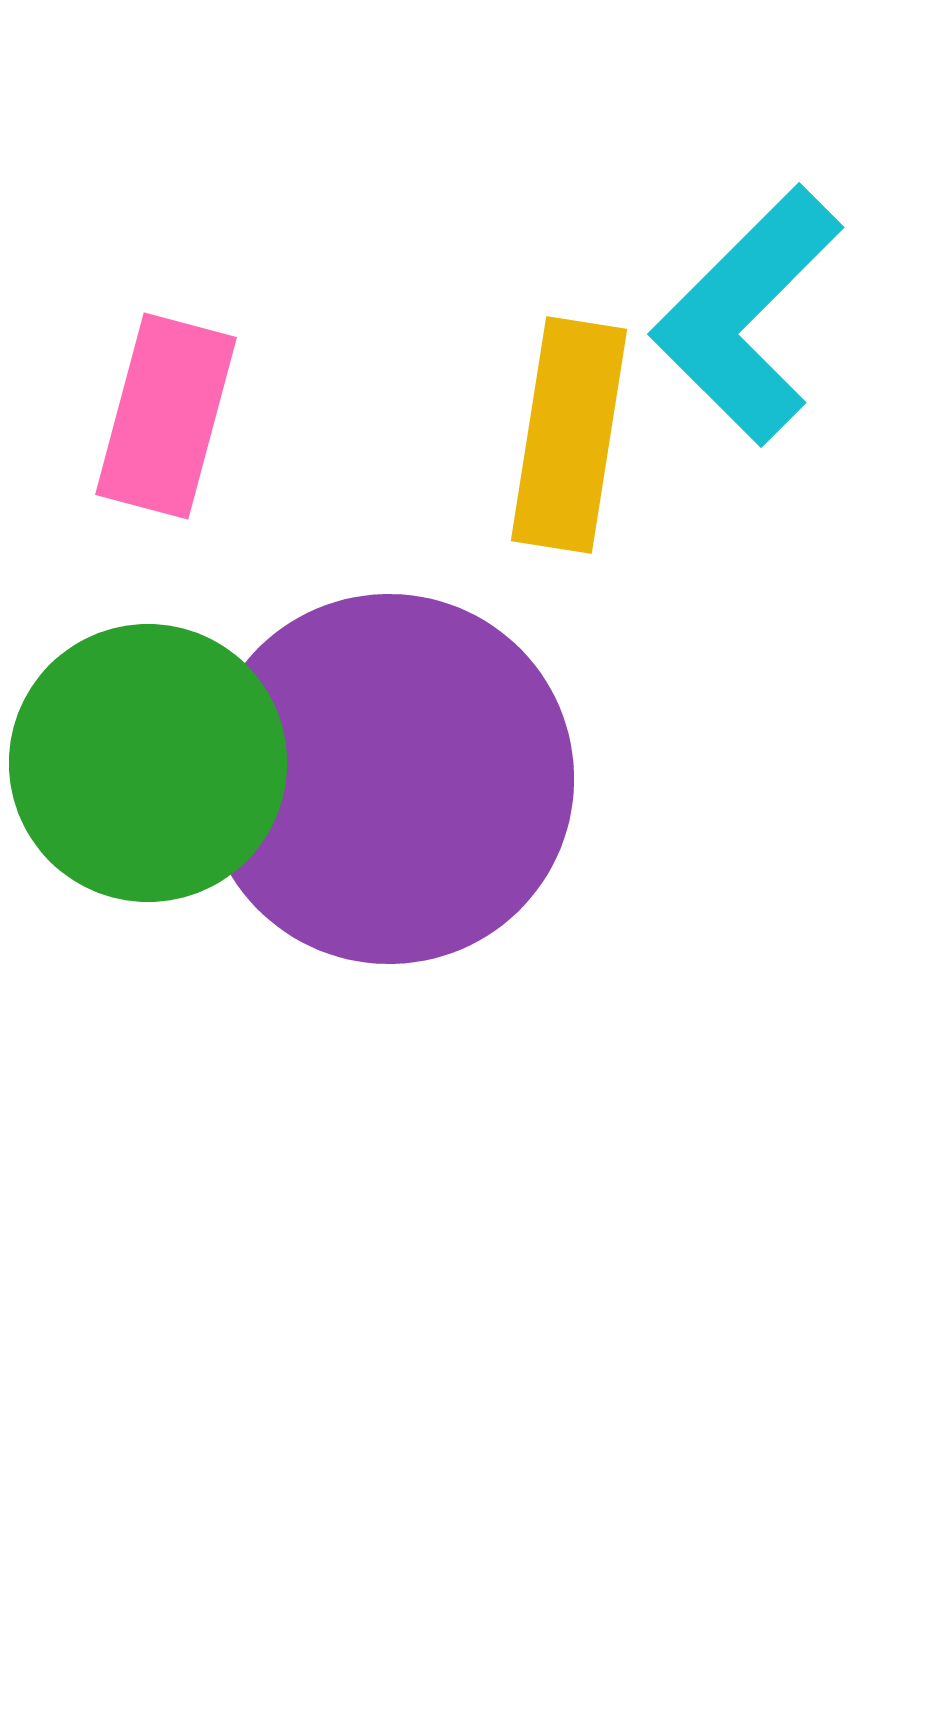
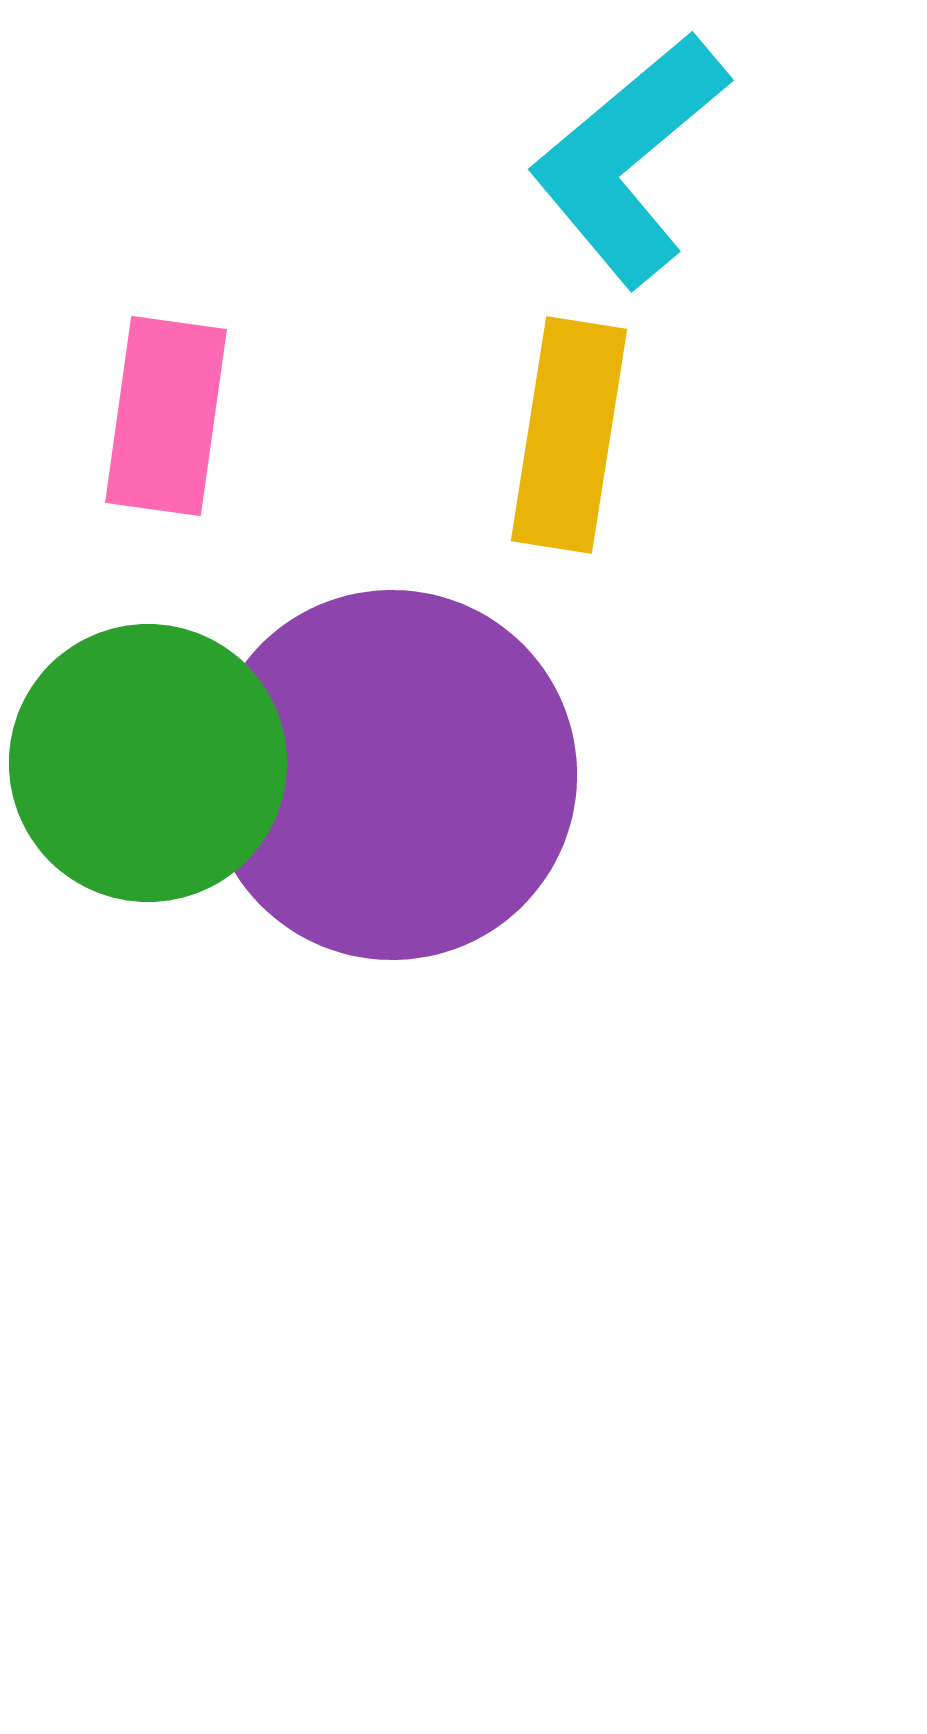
cyan L-shape: moved 118 px left, 156 px up; rotated 5 degrees clockwise
pink rectangle: rotated 7 degrees counterclockwise
purple circle: moved 3 px right, 4 px up
